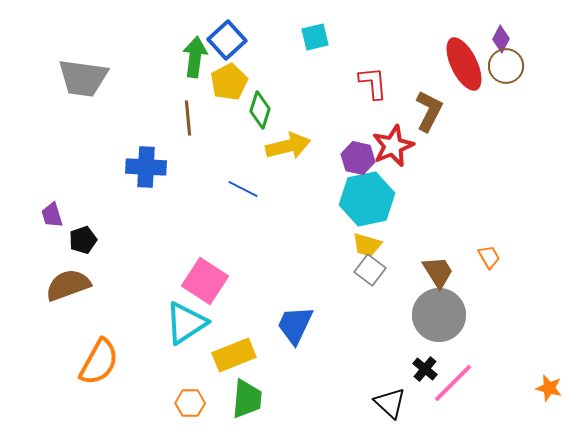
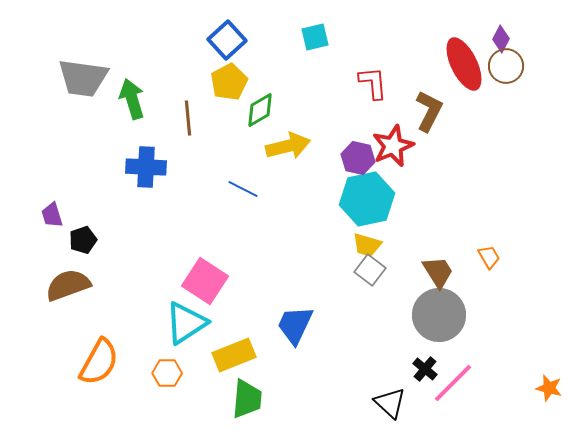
green arrow: moved 63 px left, 42 px down; rotated 24 degrees counterclockwise
green diamond: rotated 42 degrees clockwise
orange hexagon: moved 23 px left, 30 px up
